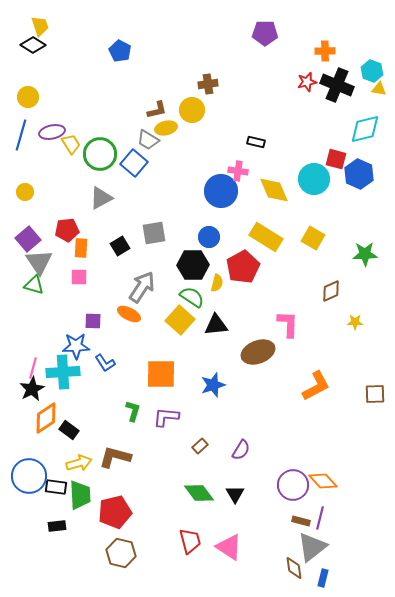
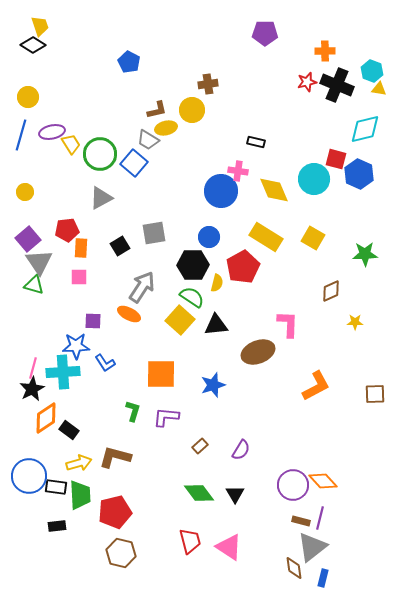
blue pentagon at (120, 51): moved 9 px right, 11 px down
